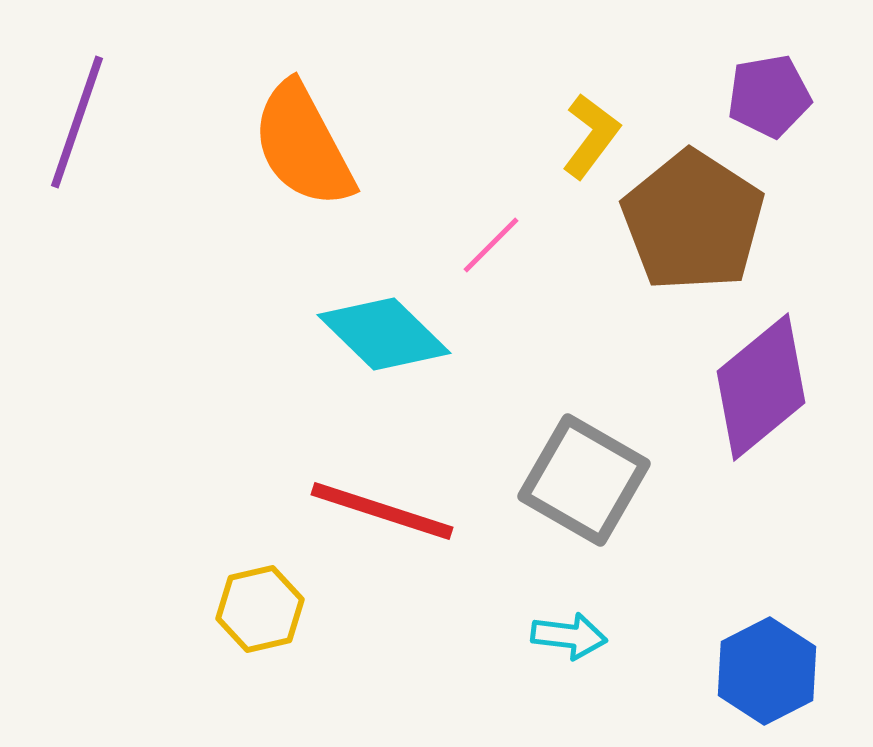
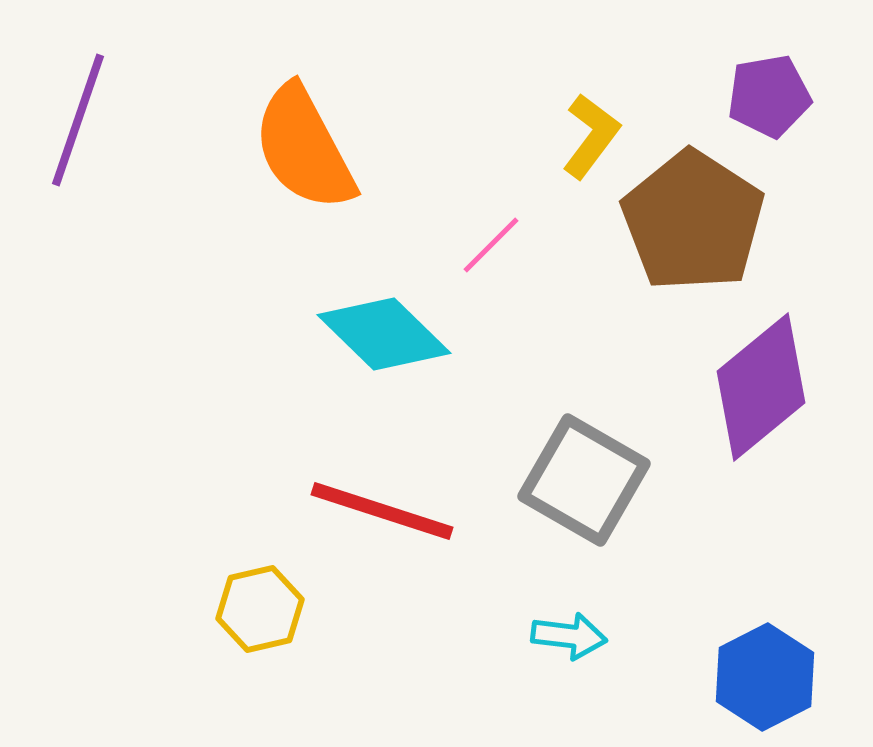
purple line: moved 1 px right, 2 px up
orange semicircle: moved 1 px right, 3 px down
blue hexagon: moved 2 px left, 6 px down
